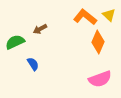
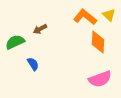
orange diamond: rotated 20 degrees counterclockwise
